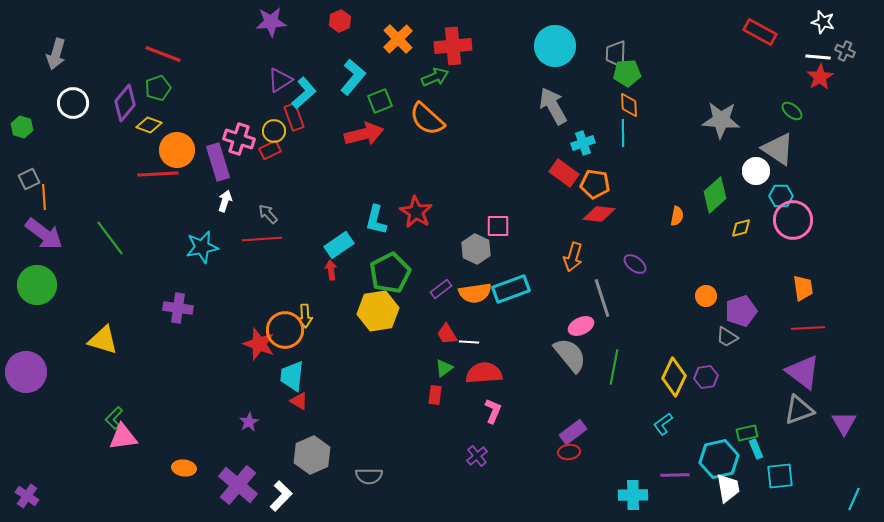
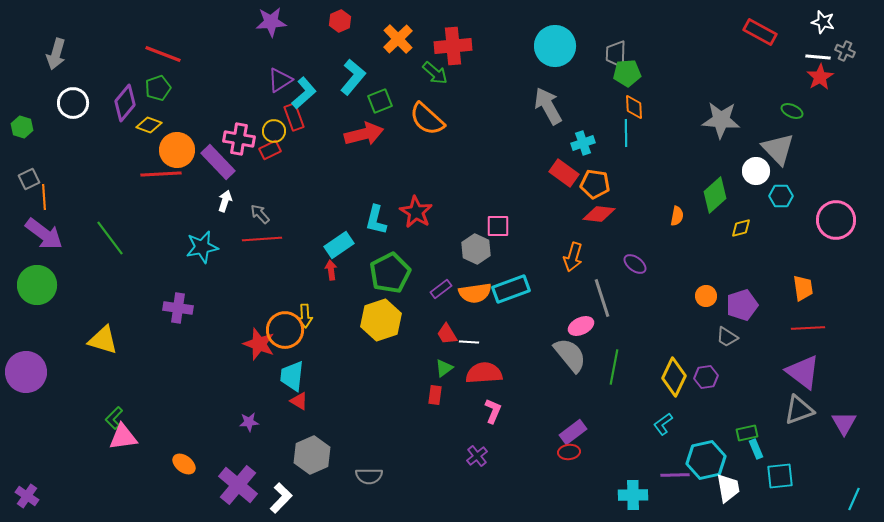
green arrow at (435, 77): moved 4 px up; rotated 64 degrees clockwise
orange diamond at (629, 105): moved 5 px right, 2 px down
gray arrow at (553, 106): moved 5 px left
green ellipse at (792, 111): rotated 15 degrees counterclockwise
cyan line at (623, 133): moved 3 px right
pink cross at (239, 139): rotated 8 degrees counterclockwise
gray triangle at (778, 149): rotated 12 degrees clockwise
purple rectangle at (218, 162): rotated 27 degrees counterclockwise
red line at (158, 174): moved 3 px right
gray arrow at (268, 214): moved 8 px left
pink circle at (793, 220): moved 43 px right
yellow hexagon at (378, 311): moved 3 px right, 9 px down; rotated 9 degrees counterclockwise
purple pentagon at (741, 311): moved 1 px right, 6 px up
purple star at (249, 422): rotated 24 degrees clockwise
cyan hexagon at (719, 459): moved 13 px left, 1 px down
orange ellipse at (184, 468): moved 4 px up; rotated 30 degrees clockwise
white L-shape at (281, 496): moved 2 px down
